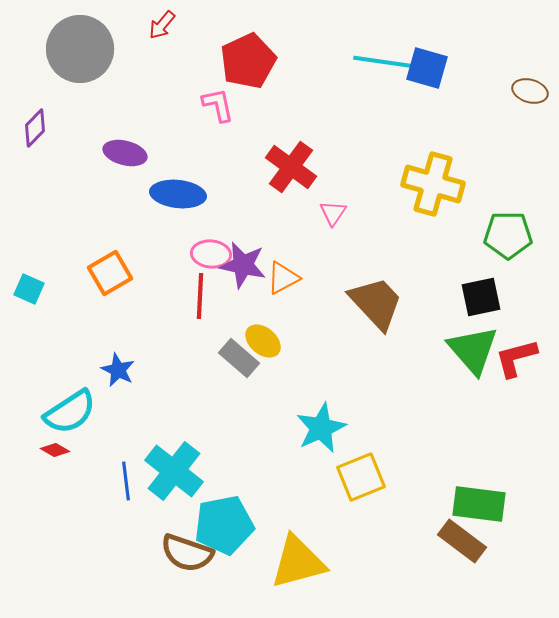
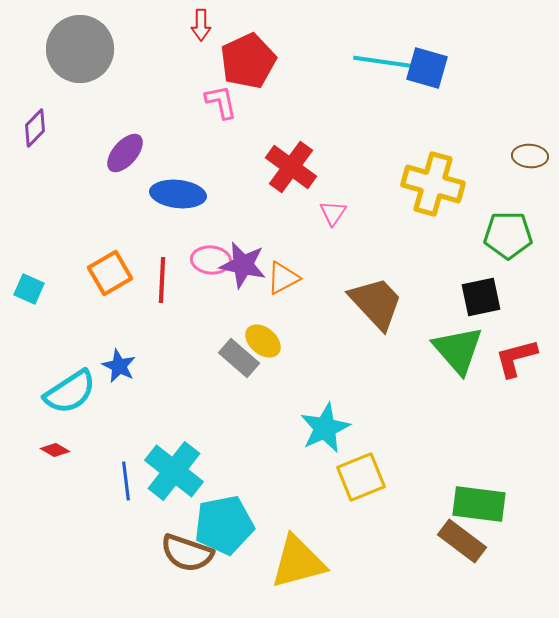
red arrow: moved 39 px right; rotated 40 degrees counterclockwise
brown ellipse: moved 65 px down; rotated 12 degrees counterclockwise
pink L-shape: moved 3 px right, 3 px up
purple ellipse: rotated 63 degrees counterclockwise
pink ellipse: moved 6 px down
red line: moved 38 px left, 16 px up
green triangle: moved 15 px left
blue star: moved 1 px right, 4 px up
cyan semicircle: moved 20 px up
cyan star: moved 4 px right
